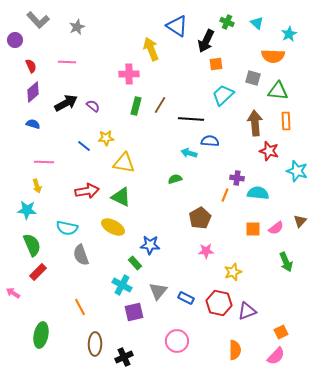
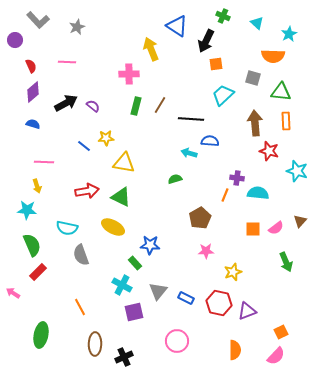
green cross at (227, 22): moved 4 px left, 6 px up
green triangle at (278, 91): moved 3 px right, 1 px down
